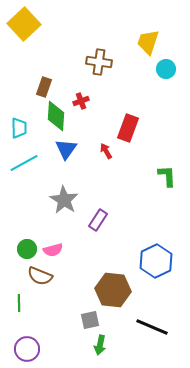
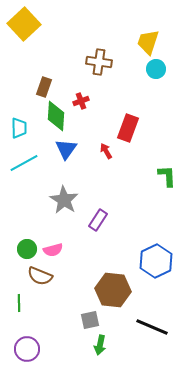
cyan circle: moved 10 px left
